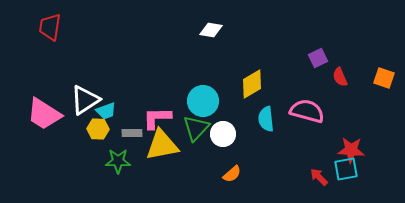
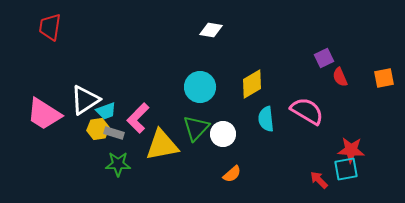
purple square: moved 6 px right
orange square: rotated 30 degrees counterclockwise
cyan circle: moved 3 px left, 14 px up
pink semicircle: rotated 16 degrees clockwise
pink L-shape: moved 19 px left; rotated 44 degrees counterclockwise
yellow hexagon: rotated 10 degrees counterclockwise
gray rectangle: moved 18 px left; rotated 18 degrees clockwise
green star: moved 3 px down
red arrow: moved 3 px down
